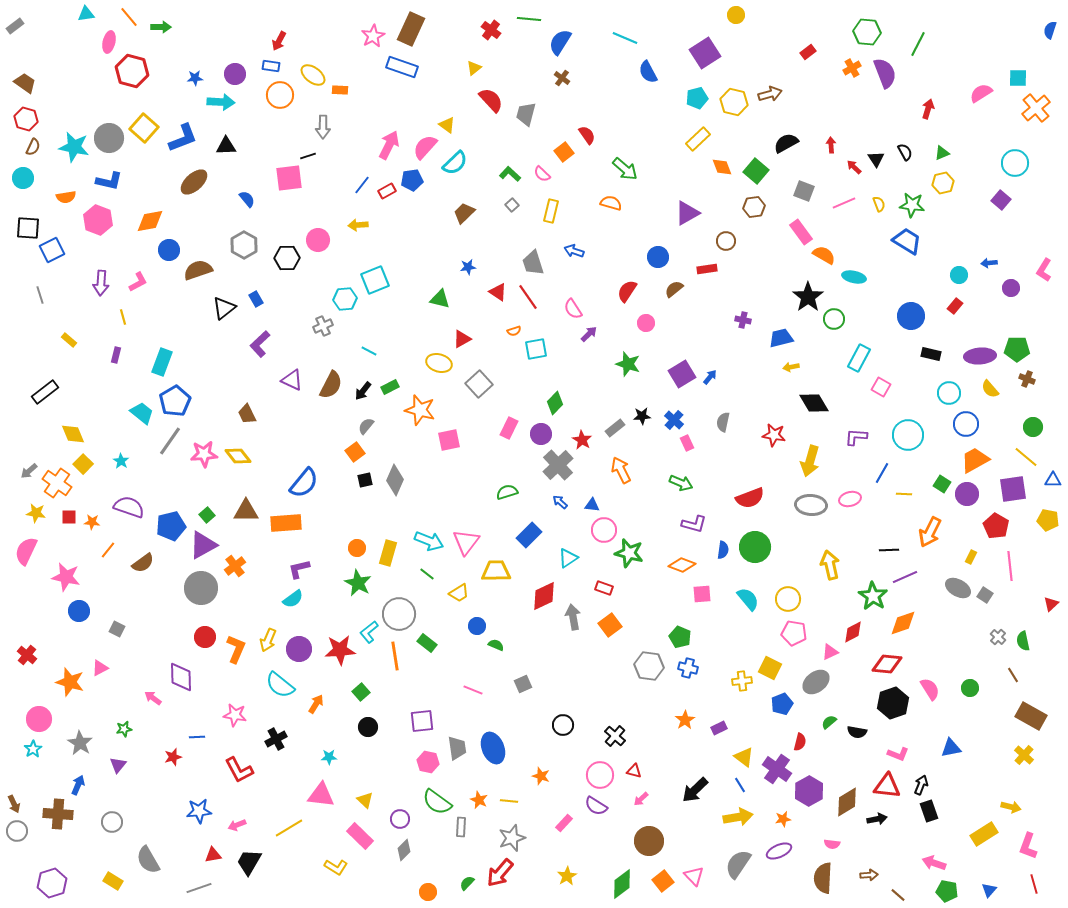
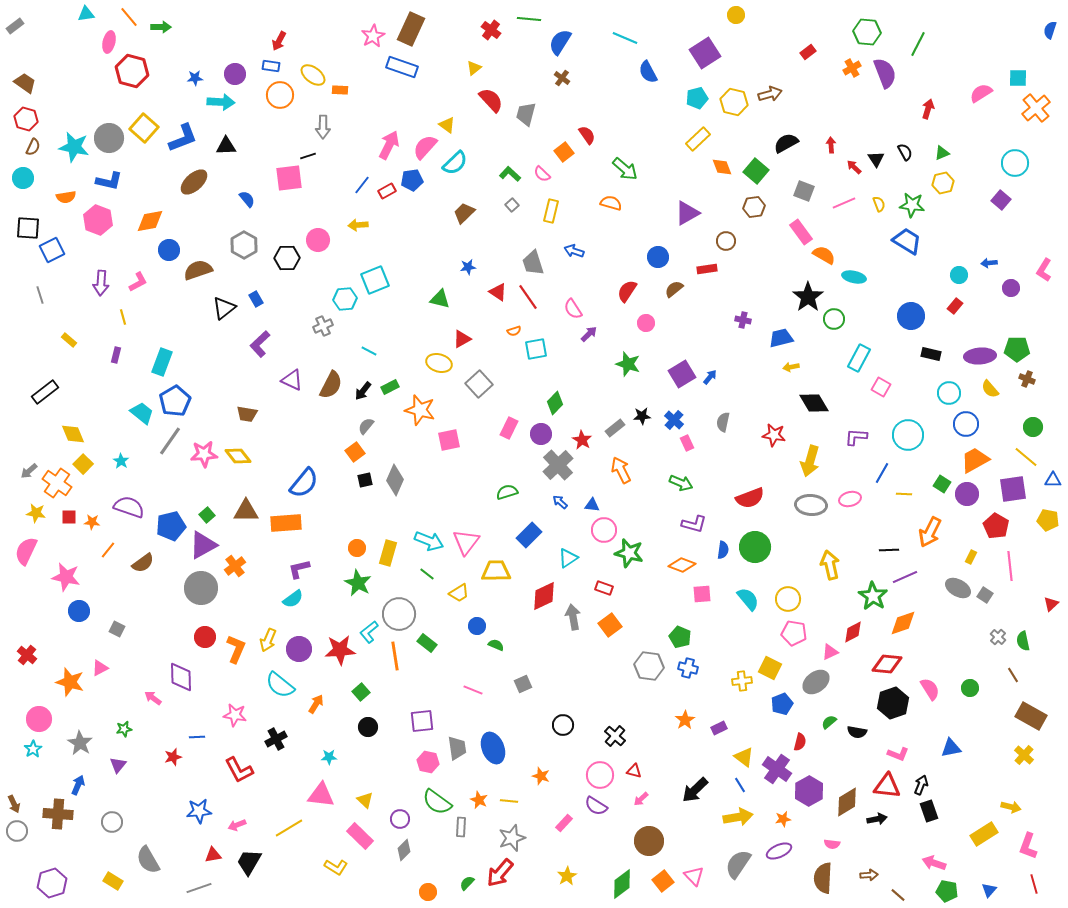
brown trapezoid at (247, 414): rotated 55 degrees counterclockwise
